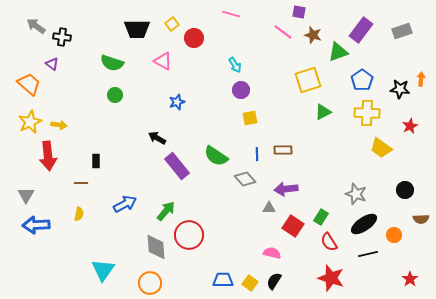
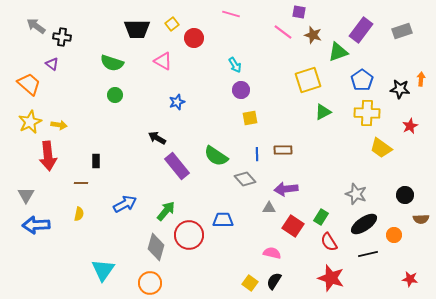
black circle at (405, 190): moved 5 px down
gray diamond at (156, 247): rotated 20 degrees clockwise
red star at (410, 279): rotated 28 degrees counterclockwise
blue trapezoid at (223, 280): moved 60 px up
